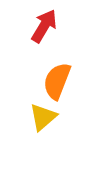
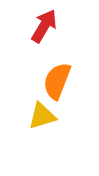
yellow triangle: moved 1 px left, 1 px up; rotated 24 degrees clockwise
